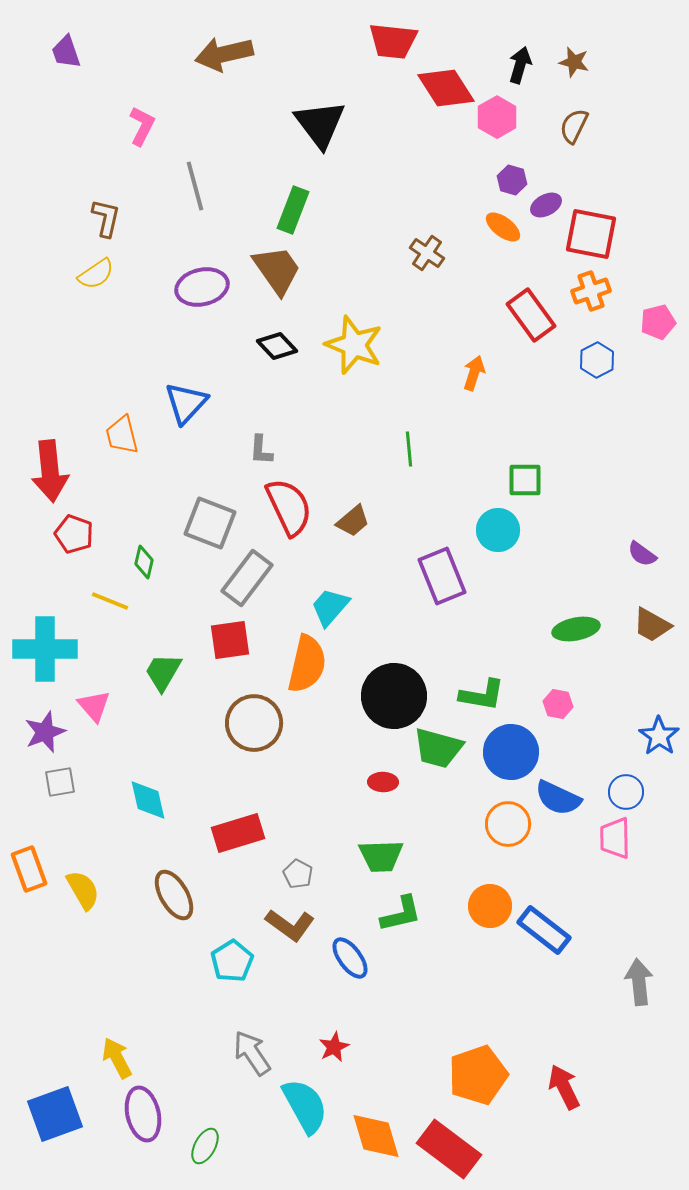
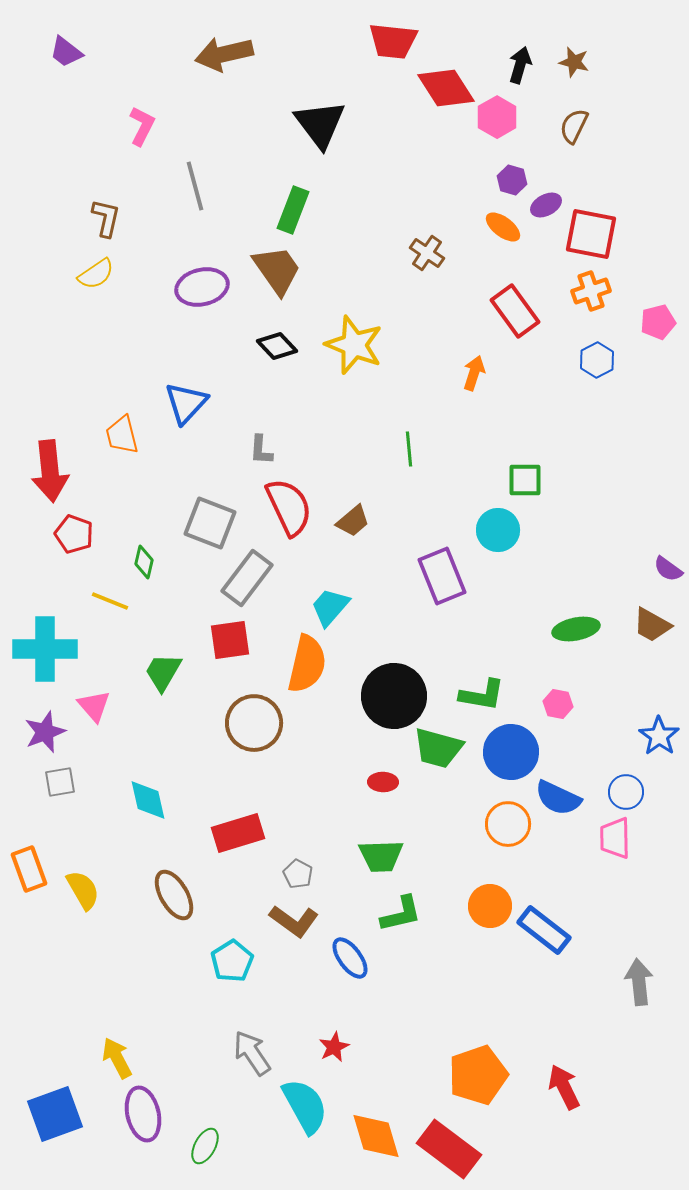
purple trapezoid at (66, 52): rotated 33 degrees counterclockwise
red rectangle at (531, 315): moved 16 px left, 4 px up
purple semicircle at (642, 554): moved 26 px right, 15 px down
brown L-shape at (290, 925): moved 4 px right, 4 px up
